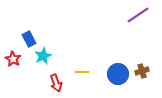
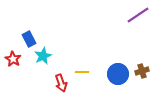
red arrow: moved 5 px right
